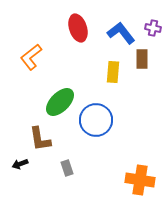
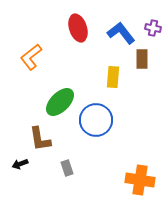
yellow rectangle: moved 5 px down
